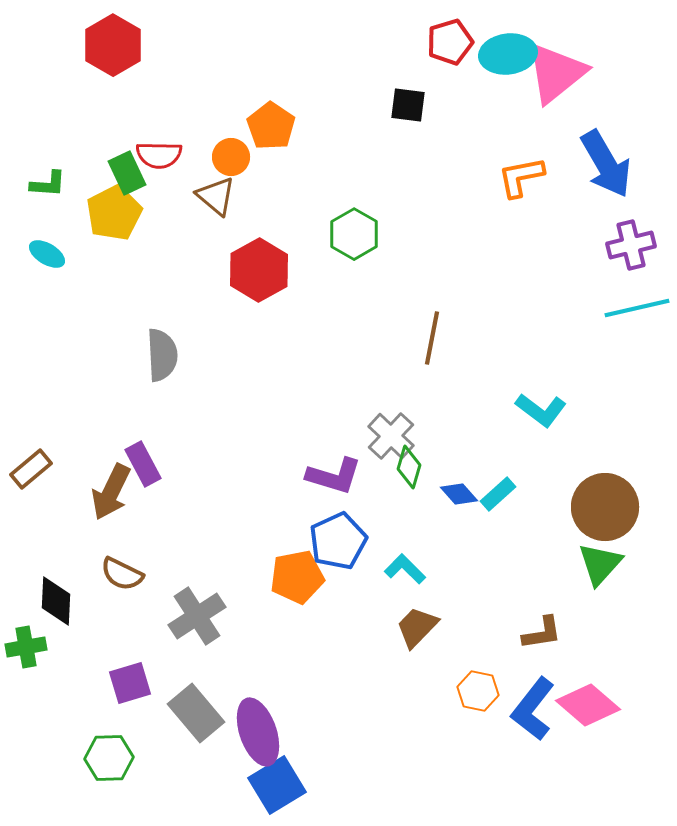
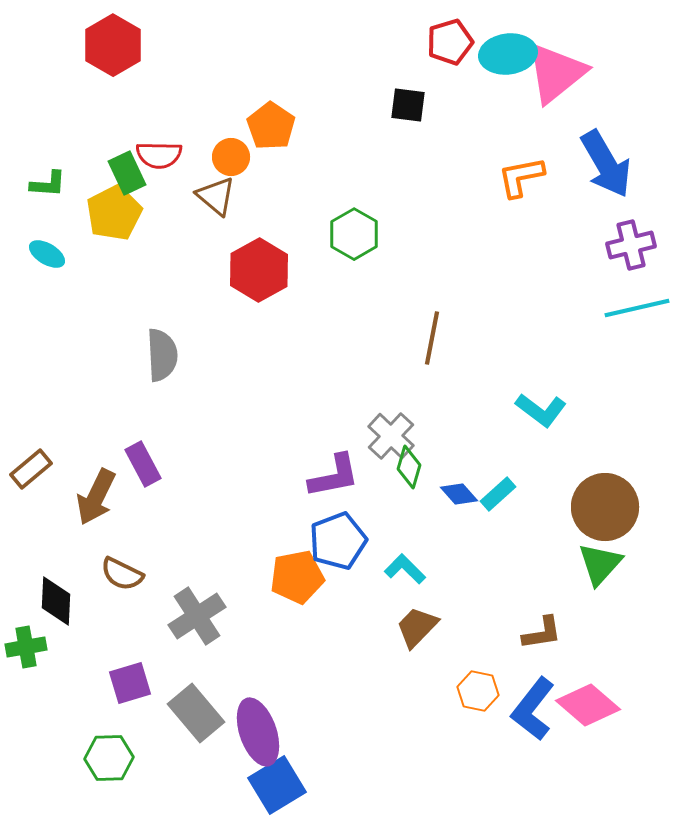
purple L-shape at (334, 476): rotated 28 degrees counterclockwise
brown arrow at (111, 492): moved 15 px left, 5 px down
blue pentagon at (338, 541): rotated 4 degrees clockwise
